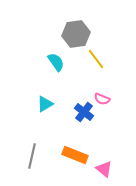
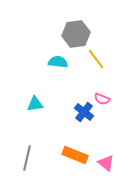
cyan semicircle: moved 2 px right; rotated 48 degrees counterclockwise
cyan triangle: moved 10 px left; rotated 24 degrees clockwise
gray line: moved 5 px left, 2 px down
pink triangle: moved 2 px right, 6 px up
